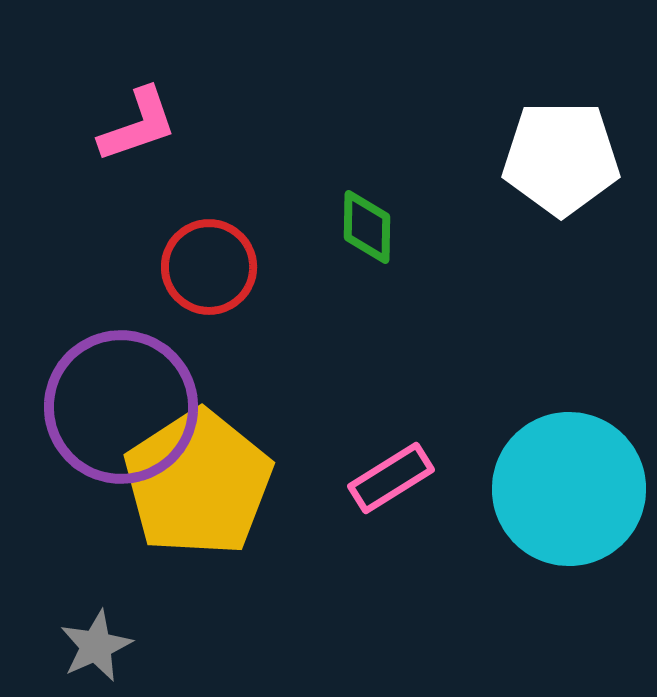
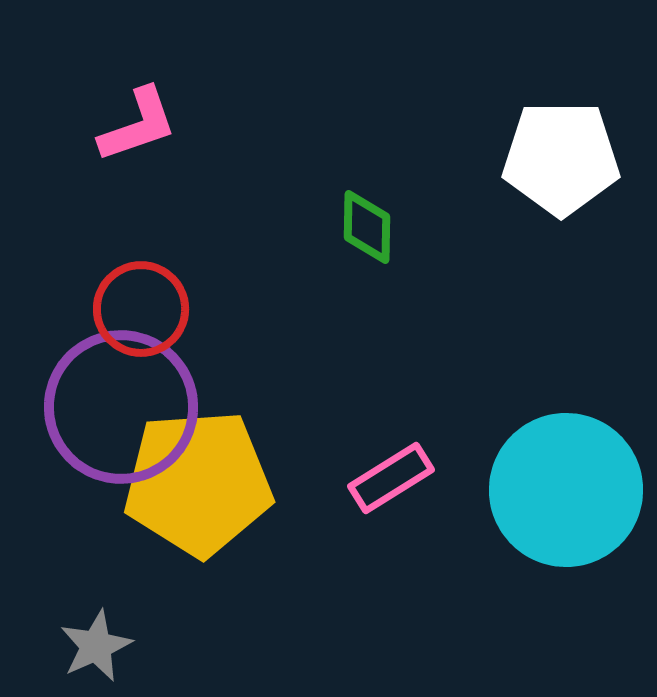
red circle: moved 68 px left, 42 px down
yellow pentagon: rotated 29 degrees clockwise
cyan circle: moved 3 px left, 1 px down
